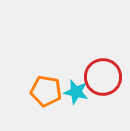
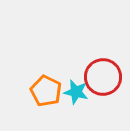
orange pentagon: rotated 16 degrees clockwise
